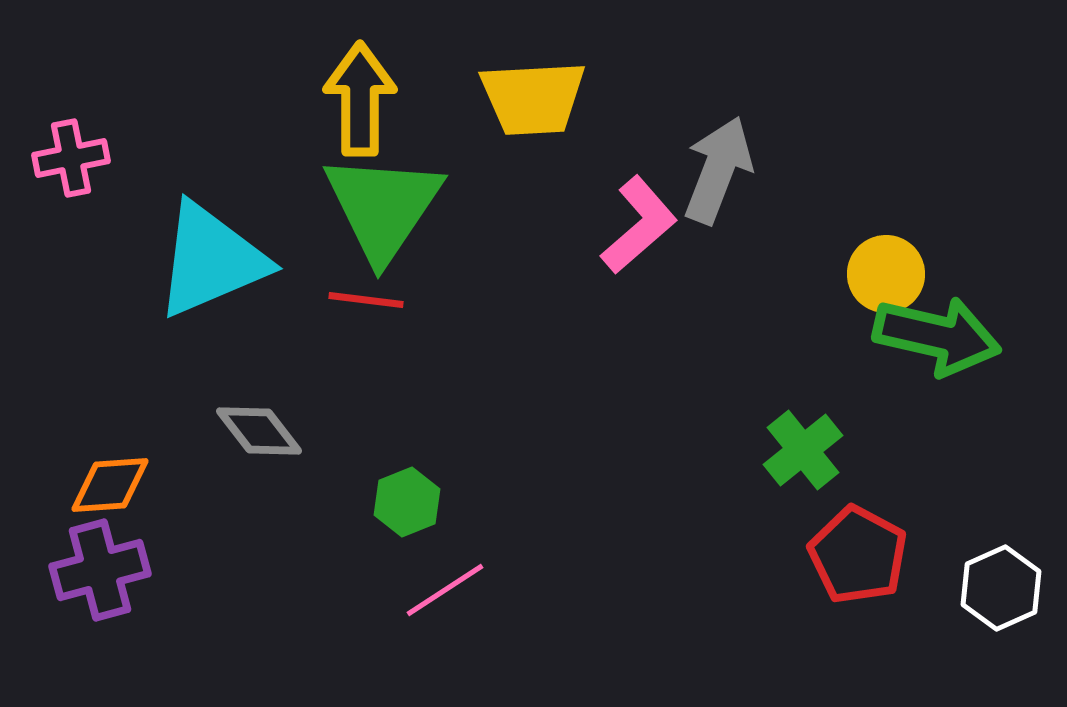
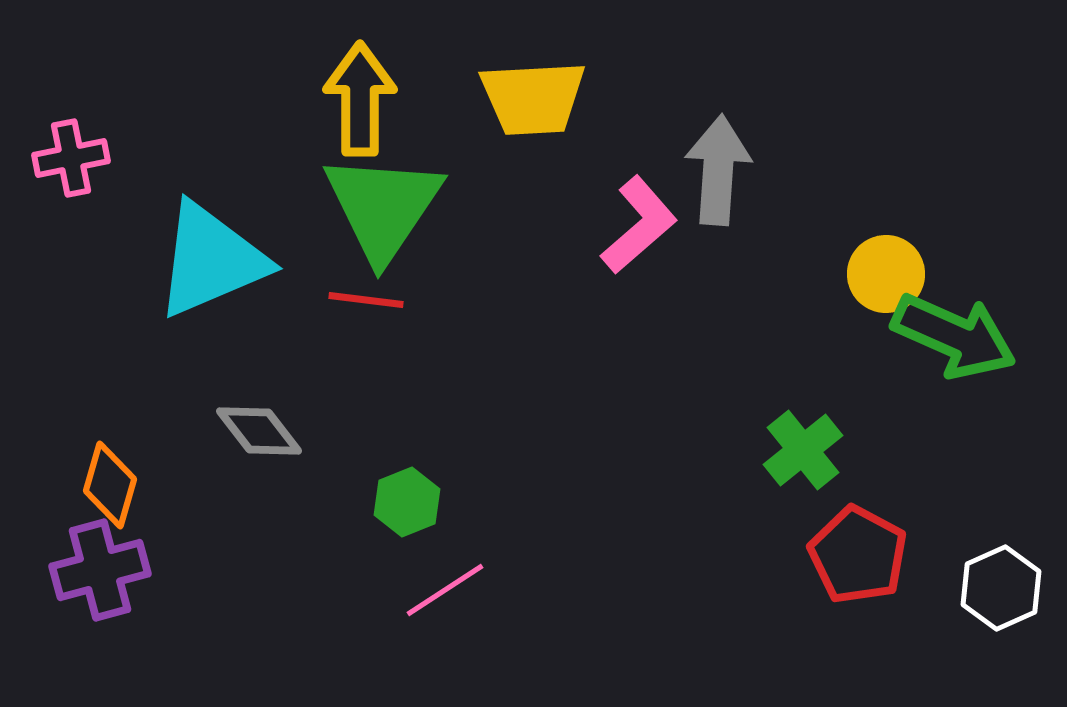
gray arrow: rotated 17 degrees counterclockwise
green arrow: moved 17 px right; rotated 11 degrees clockwise
orange diamond: rotated 70 degrees counterclockwise
